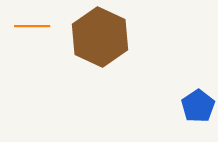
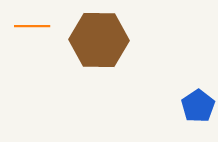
brown hexagon: moved 1 px left, 3 px down; rotated 24 degrees counterclockwise
